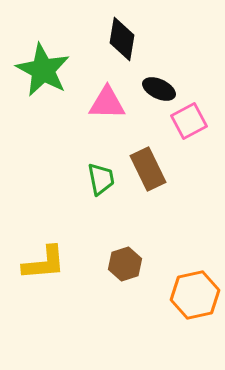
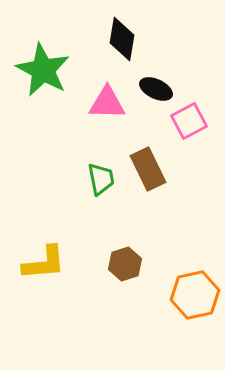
black ellipse: moved 3 px left
